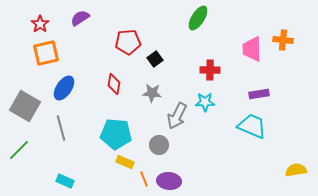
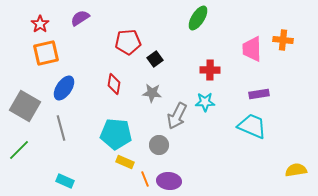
orange line: moved 1 px right
